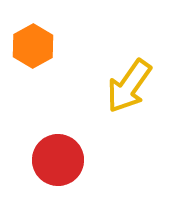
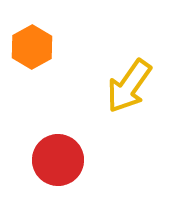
orange hexagon: moved 1 px left, 1 px down
